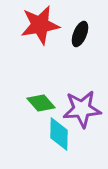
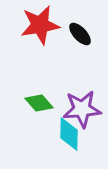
black ellipse: rotated 65 degrees counterclockwise
green diamond: moved 2 px left
cyan diamond: moved 10 px right
